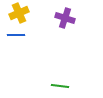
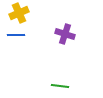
purple cross: moved 16 px down
